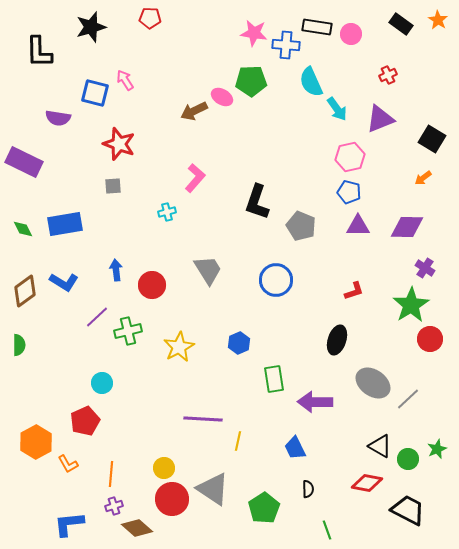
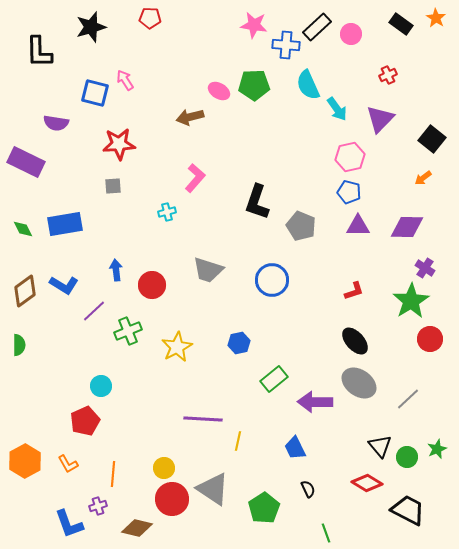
orange star at (438, 20): moved 2 px left, 2 px up
black rectangle at (317, 27): rotated 52 degrees counterclockwise
pink star at (254, 33): moved 8 px up
green pentagon at (251, 81): moved 3 px right, 4 px down
cyan semicircle at (311, 82): moved 3 px left, 3 px down
pink ellipse at (222, 97): moved 3 px left, 6 px up
brown arrow at (194, 111): moved 4 px left, 6 px down; rotated 12 degrees clockwise
purple semicircle at (58, 118): moved 2 px left, 5 px down
purple triangle at (380, 119): rotated 24 degrees counterclockwise
black square at (432, 139): rotated 8 degrees clockwise
red star at (119, 144): rotated 24 degrees counterclockwise
purple rectangle at (24, 162): moved 2 px right
gray trapezoid at (208, 270): rotated 140 degrees clockwise
blue circle at (276, 280): moved 4 px left
blue L-shape at (64, 282): moved 3 px down
green star at (411, 305): moved 4 px up
purple line at (97, 317): moved 3 px left, 6 px up
green cross at (128, 331): rotated 8 degrees counterclockwise
black ellipse at (337, 340): moved 18 px right, 1 px down; rotated 60 degrees counterclockwise
blue hexagon at (239, 343): rotated 10 degrees clockwise
yellow star at (179, 347): moved 2 px left
green rectangle at (274, 379): rotated 60 degrees clockwise
cyan circle at (102, 383): moved 1 px left, 3 px down
gray ellipse at (373, 383): moved 14 px left
orange hexagon at (36, 442): moved 11 px left, 19 px down
black triangle at (380, 446): rotated 20 degrees clockwise
green circle at (408, 459): moved 1 px left, 2 px up
orange line at (111, 474): moved 2 px right
red diamond at (367, 483): rotated 20 degrees clockwise
black semicircle at (308, 489): rotated 24 degrees counterclockwise
purple cross at (114, 506): moved 16 px left
blue L-shape at (69, 524): rotated 104 degrees counterclockwise
brown diamond at (137, 528): rotated 28 degrees counterclockwise
green line at (327, 530): moved 1 px left, 3 px down
